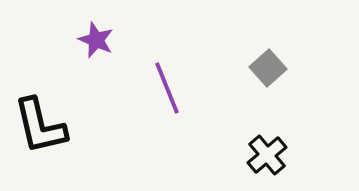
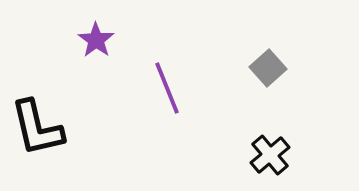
purple star: rotated 12 degrees clockwise
black L-shape: moved 3 px left, 2 px down
black cross: moved 3 px right
